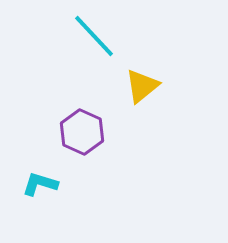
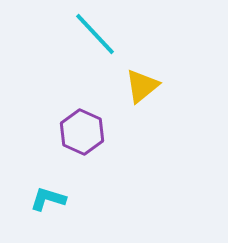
cyan line: moved 1 px right, 2 px up
cyan L-shape: moved 8 px right, 15 px down
